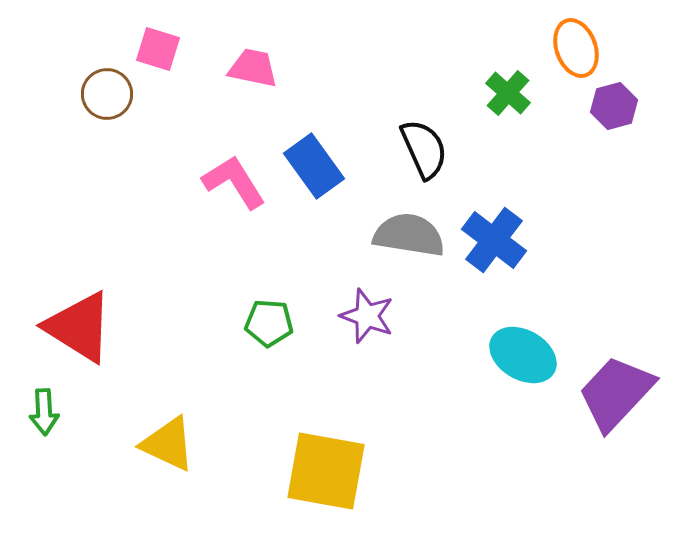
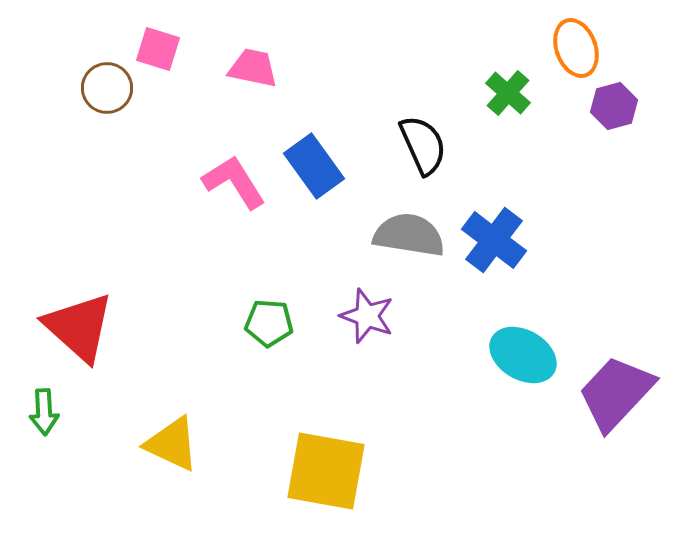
brown circle: moved 6 px up
black semicircle: moved 1 px left, 4 px up
red triangle: rotated 10 degrees clockwise
yellow triangle: moved 4 px right
